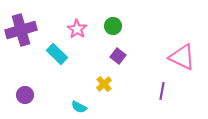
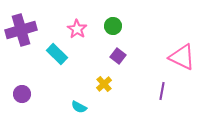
purple circle: moved 3 px left, 1 px up
